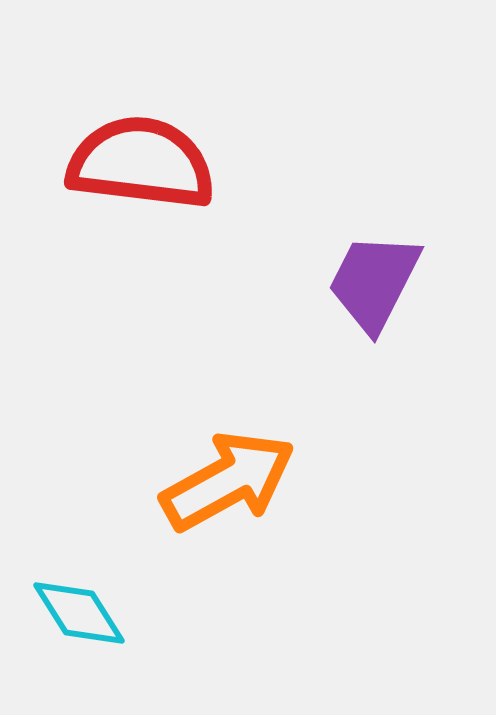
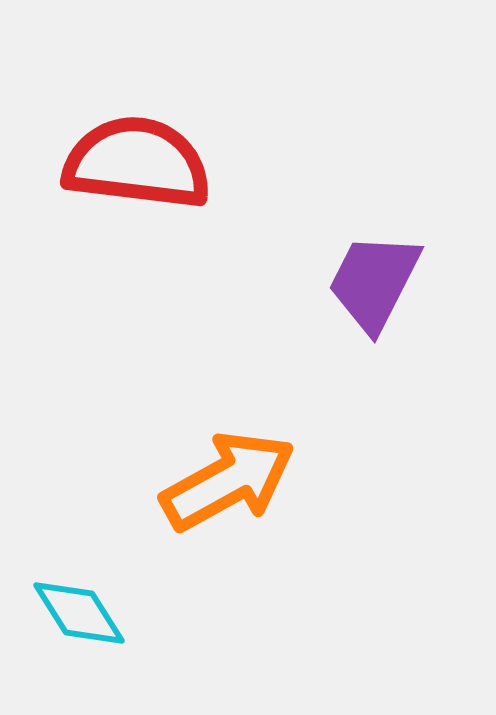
red semicircle: moved 4 px left
